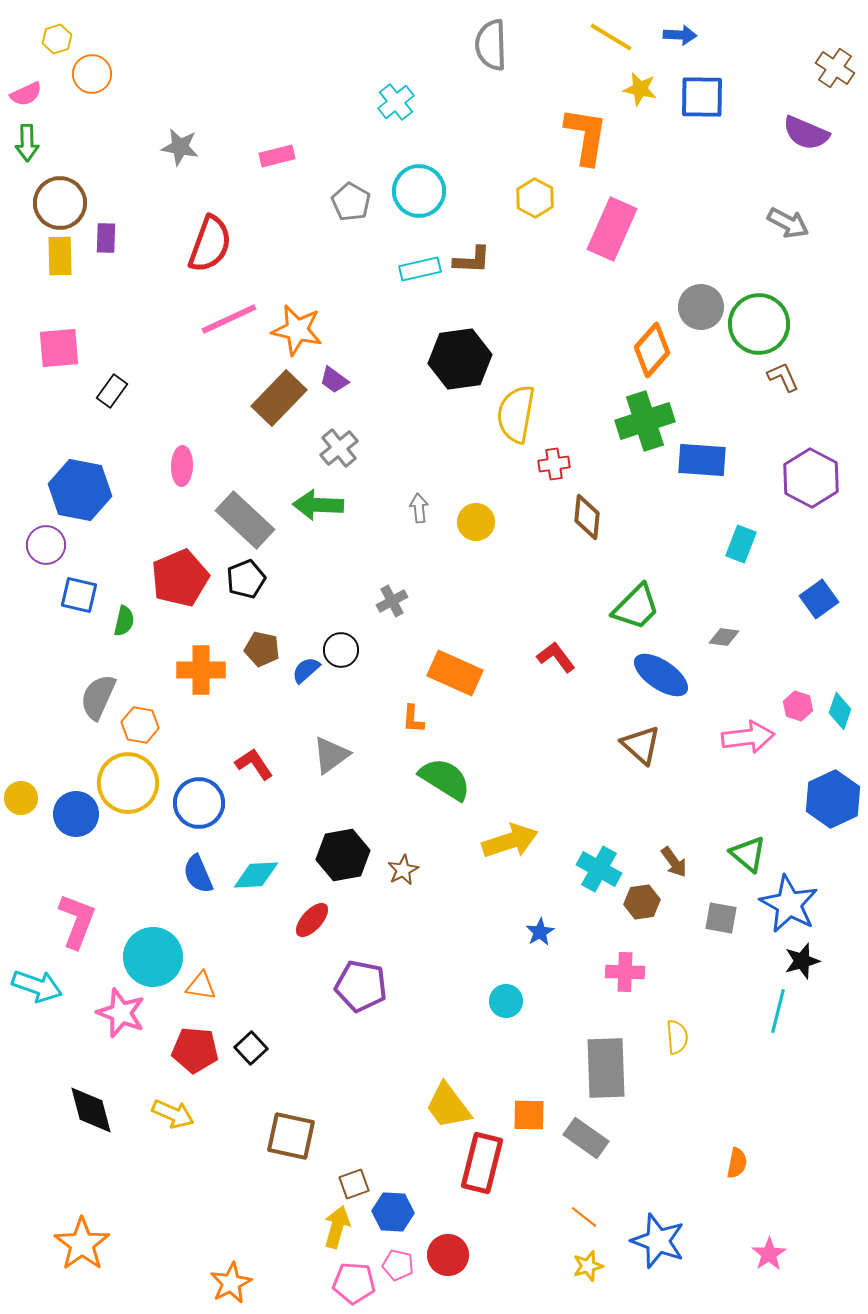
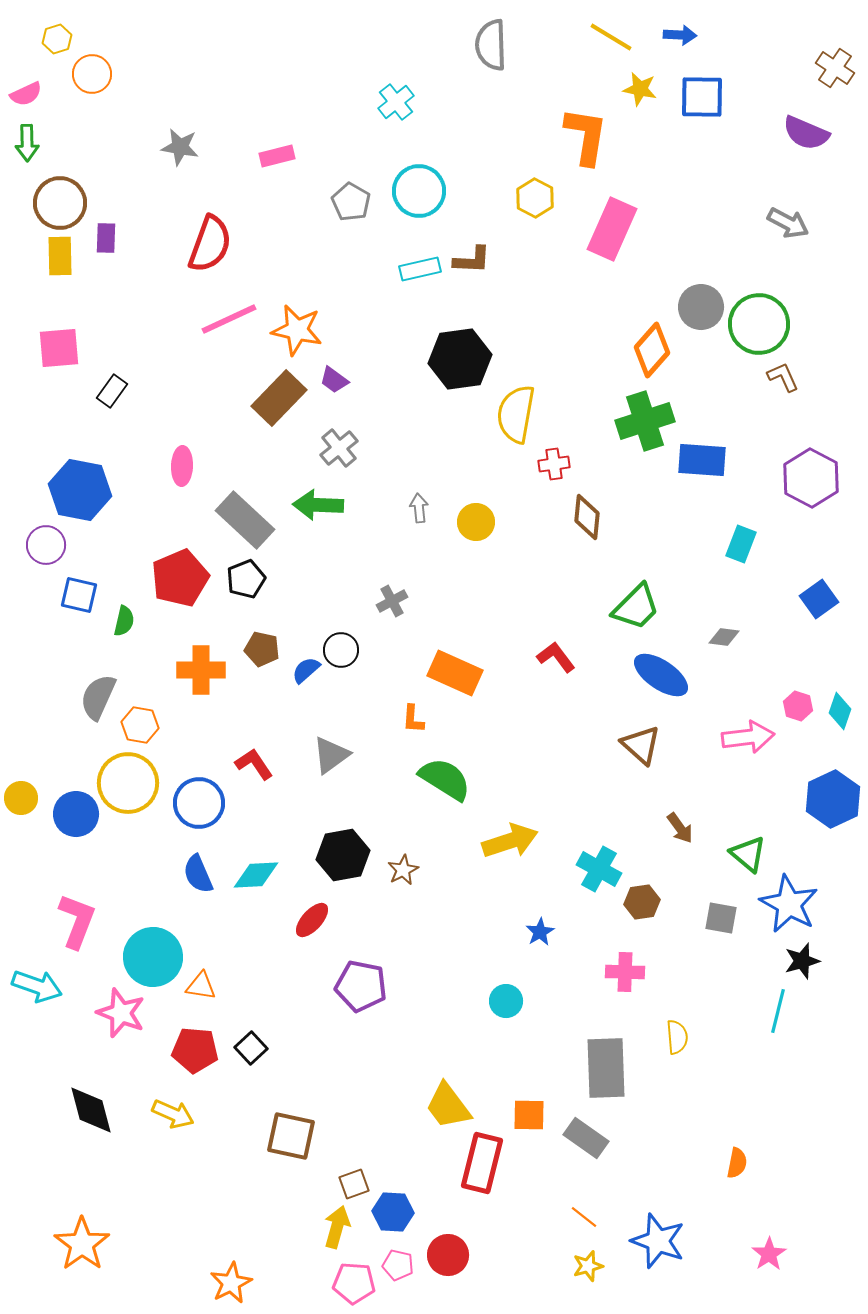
brown arrow at (674, 862): moved 6 px right, 34 px up
